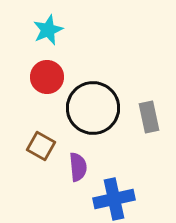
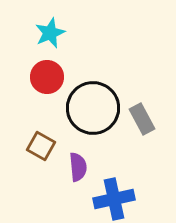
cyan star: moved 2 px right, 3 px down
gray rectangle: moved 7 px left, 2 px down; rotated 16 degrees counterclockwise
